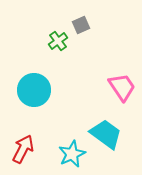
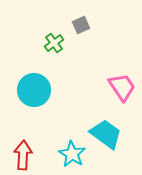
green cross: moved 4 px left, 2 px down
red arrow: moved 6 px down; rotated 24 degrees counterclockwise
cyan star: rotated 16 degrees counterclockwise
